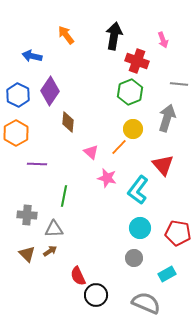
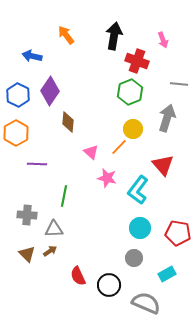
black circle: moved 13 px right, 10 px up
